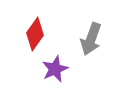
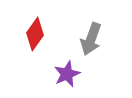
purple star: moved 12 px right, 5 px down
